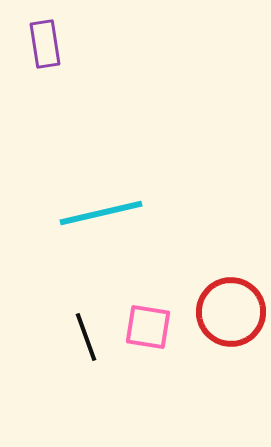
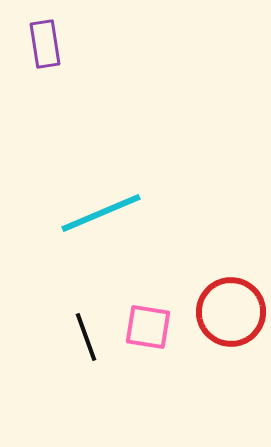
cyan line: rotated 10 degrees counterclockwise
